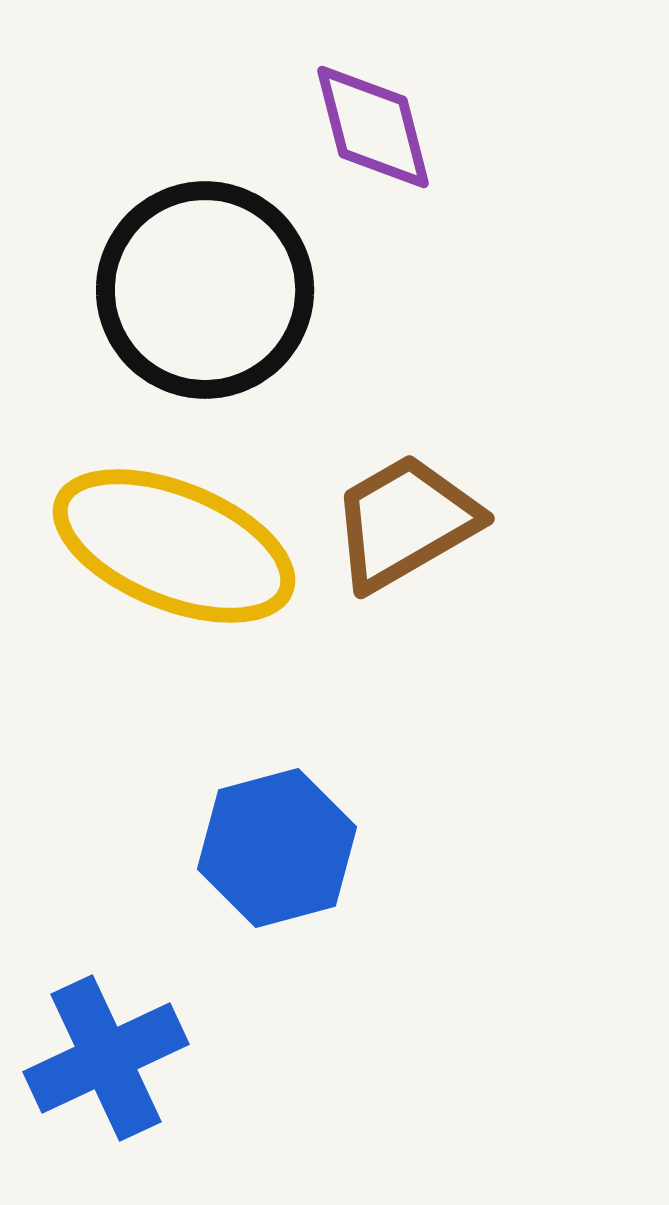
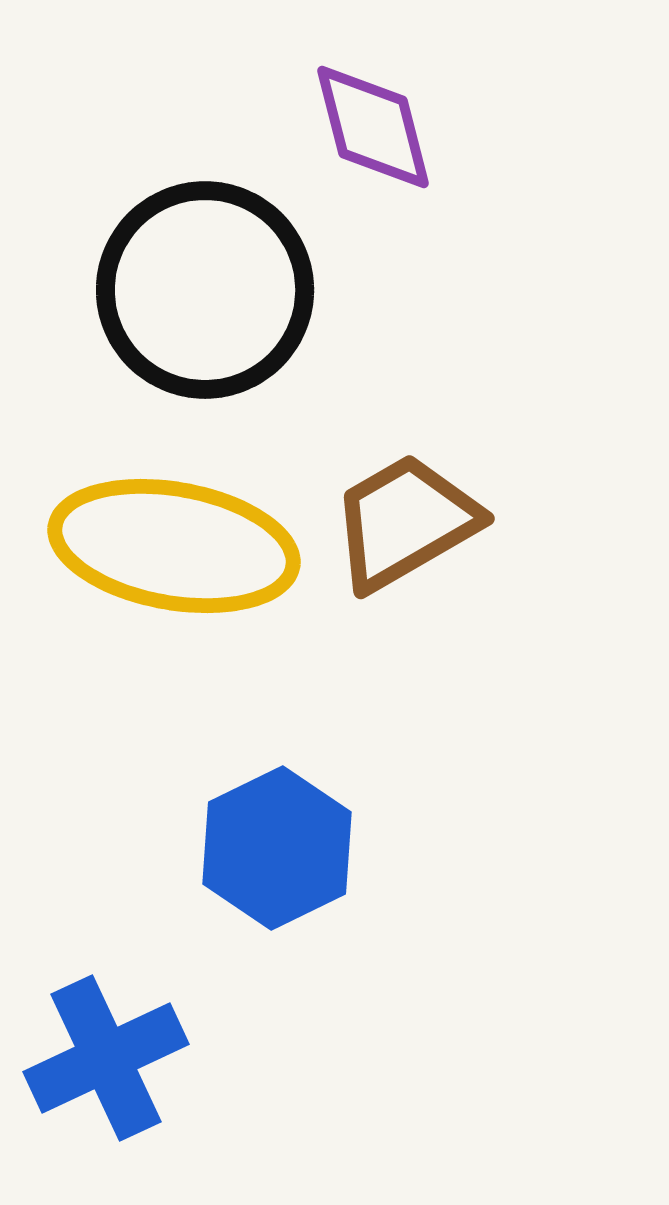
yellow ellipse: rotated 12 degrees counterclockwise
blue hexagon: rotated 11 degrees counterclockwise
